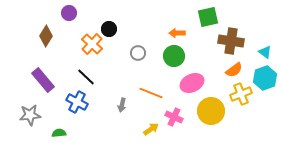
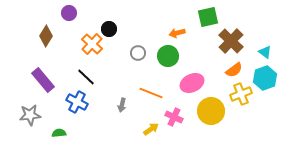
orange arrow: rotated 14 degrees counterclockwise
brown cross: rotated 35 degrees clockwise
green circle: moved 6 px left
